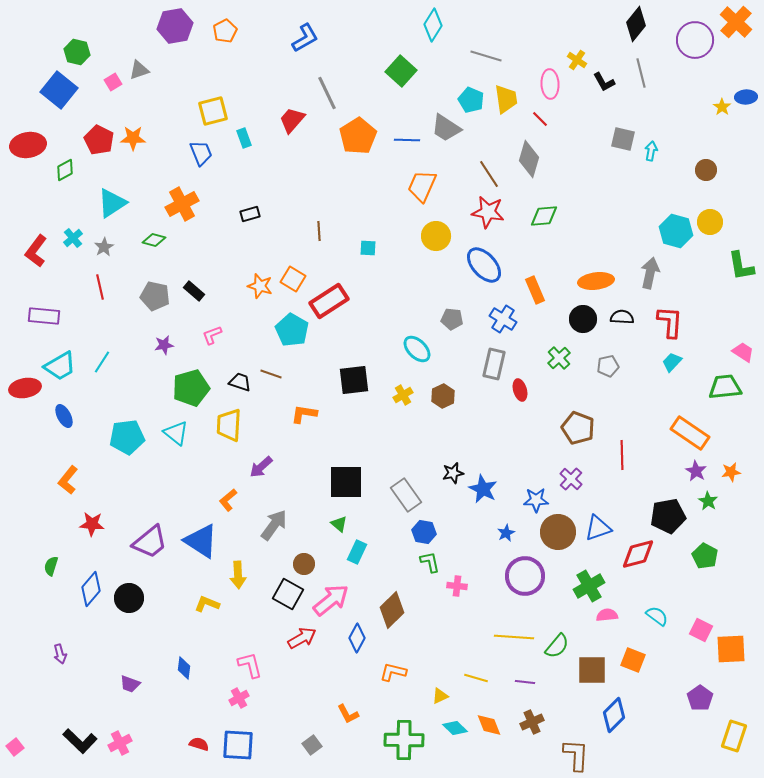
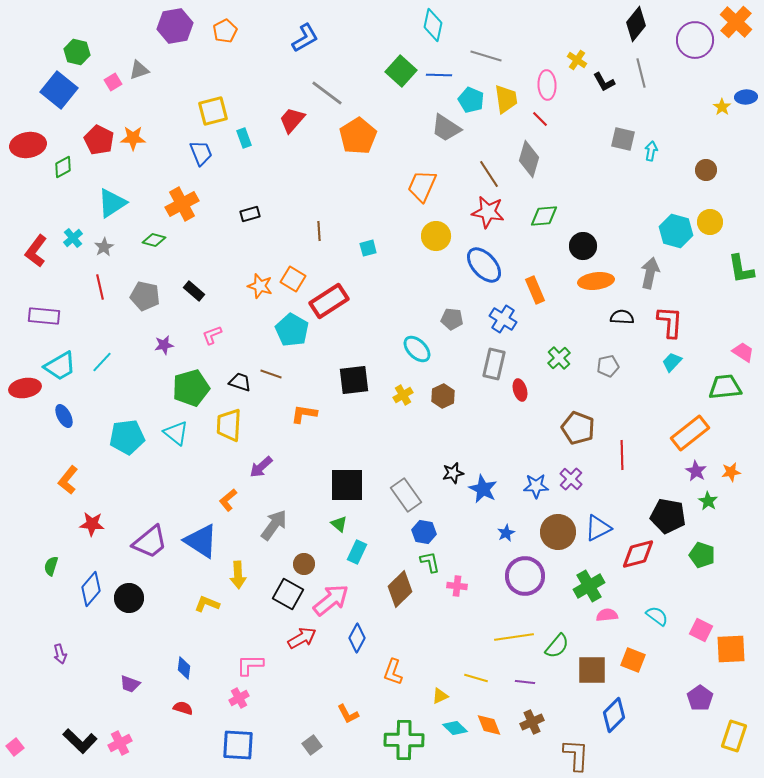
cyan diamond at (433, 25): rotated 20 degrees counterclockwise
pink ellipse at (550, 84): moved 3 px left, 1 px down
gray line at (327, 93): rotated 28 degrees counterclockwise
blue line at (407, 140): moved 32 px right, 65 px up
green diamond at (65, 170): moved 2 px left, 3 px up
cyan square at (368, 248): rotated 18 degrees counterclockwise
green L-shape at (741, 266): moved 3 px down
gray pentagon at (155, 296): moved 10 px left
black circle at (583, 319): moved 73 px up
cyan line at (102, 362): rotated 10 degrees clockwise
orange rectangle at (690, 433): rotated 72 degrees counterclockwise
black square at (346, 482): moved 1 px right, 3 px down
blue star at (536, 500): moved 14 px up
black pentagon at (668, 516): rotated 20 degrees clockwise
blue triangle at (598, 528): rotated 8 degrees counterclockwise
green pentagon at (705, 556): moved 3 px left, 1 px up; rotated 10 degrees counterclockwise
brown diamond at (392, 610): moved 8 px right, 21 px up
yellow line at (514, 637): rotated 12 degrees counterclockwise
pink L-shape at (250, 665): rotated 76 degrees counterclockwise
orange L-shape at (393, 672): rotated 84 degrees counterclockwise
red semicircle at (199, 744): moved 16 px left, 36 px up
